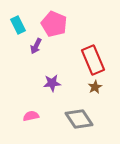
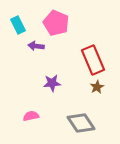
pink pentagon: moved 2 px right, 1 px up
purple arrow: rotated 70 degrees clockwise
brown star: moved 2 px right
gray diamond: moved 2 px right, 4 px down
